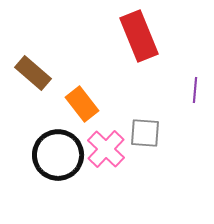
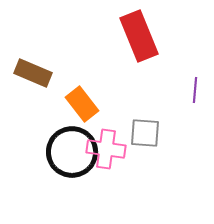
brown rectangle: rotated 18 degrees counterclockwise
pink cross: rotated 36 degrees counterclockwise
black circle: moved 14 px right, 3 px up
